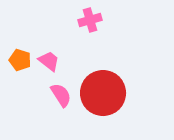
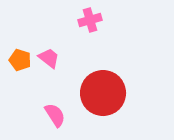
pink trapezoid: moved 3 px up
pink semicircle: moved 6 px left, 20 px down
